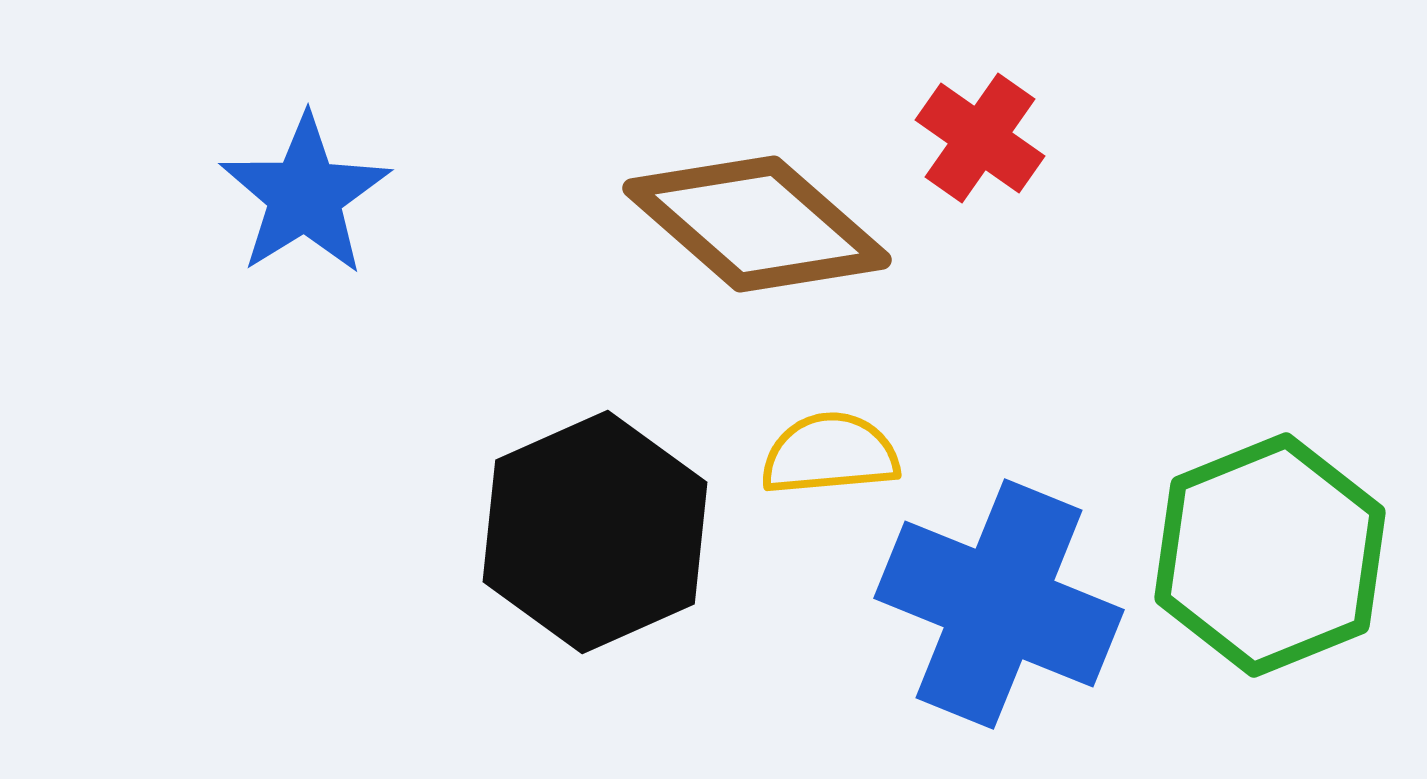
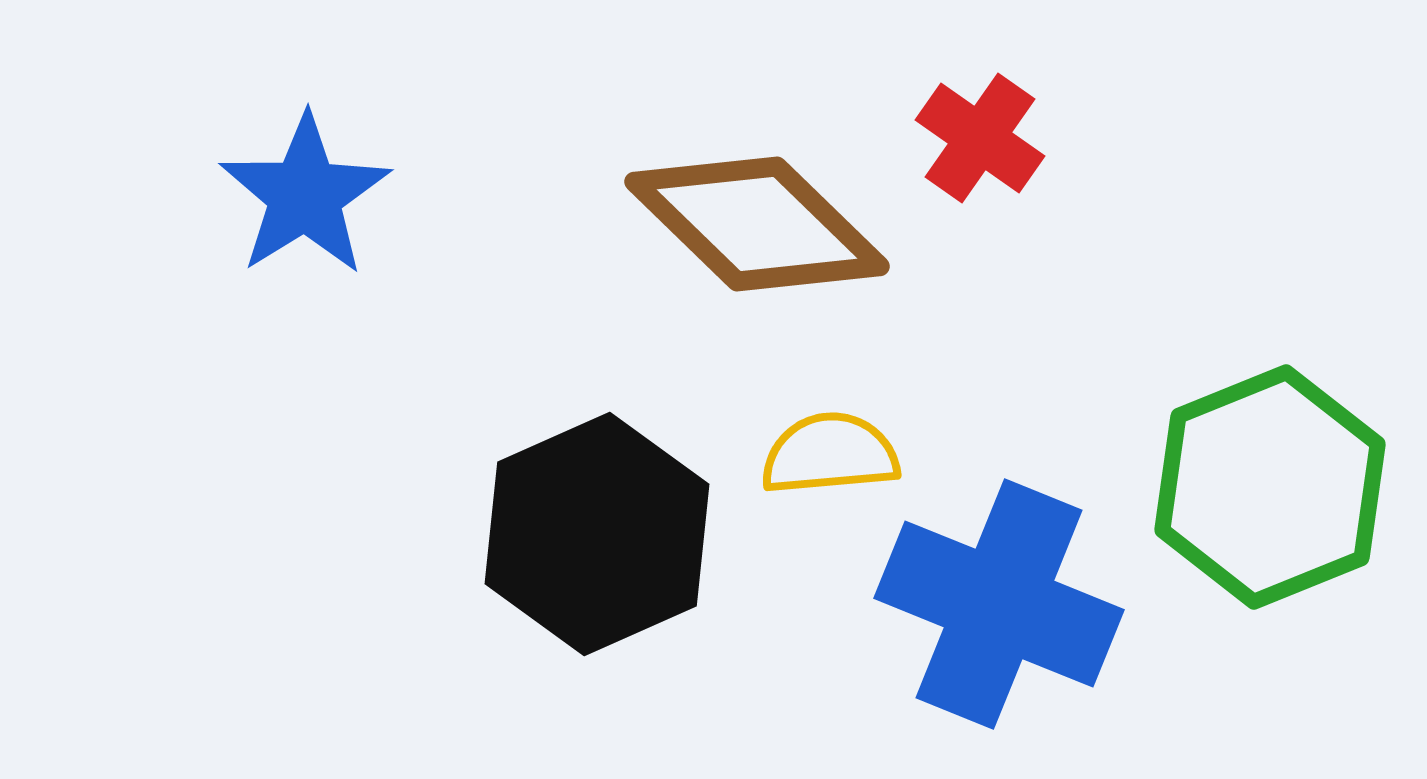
brown diamond: rotated 3 degrees clockwise
black hexagon: moved 2 px right, 2 px down
green hexagon: moved 68 px up
